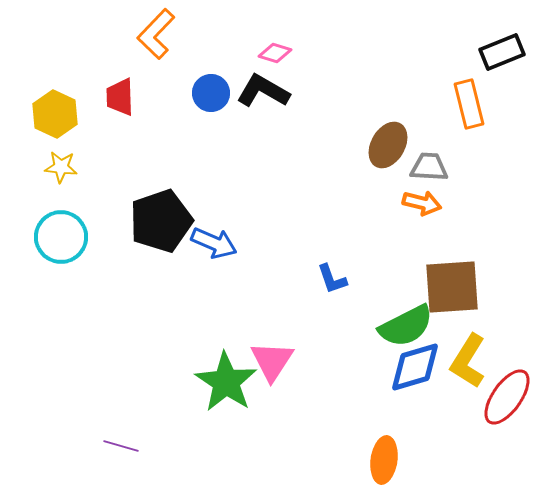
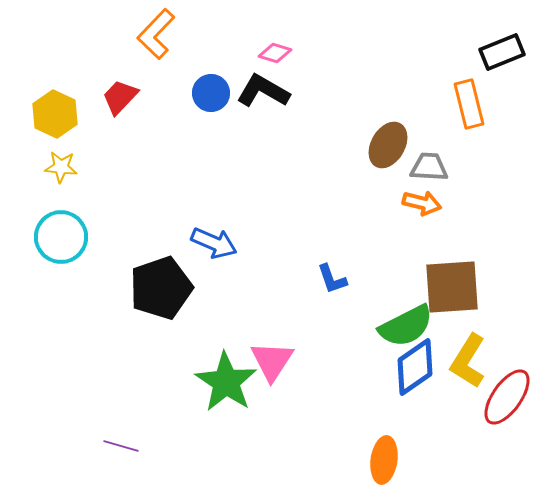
red trapezoid: rotated 45 degrees clockwise
black pentagon: moved 67 px down
blue diamond: rotated 18 degrees counterclockwise
